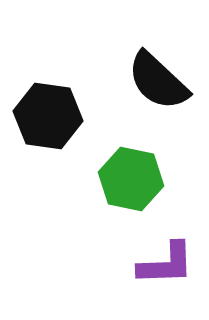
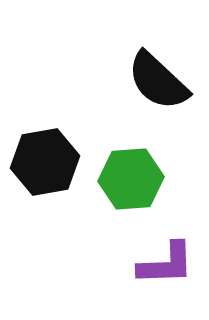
black hexagon: moved 3 px left, 46 px down; rotated 18 degrees counterclockwise
green hexagon: rotated 16 degrees counterclockwise
